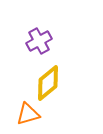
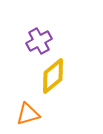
yellow diamond: moved 5 px right, 7 px up
